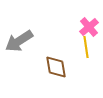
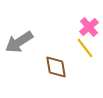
gray arrow: moved 1 px down
yellow line: moved 1 px left, 1 px down; rotated 30 degrees counterclockwise
